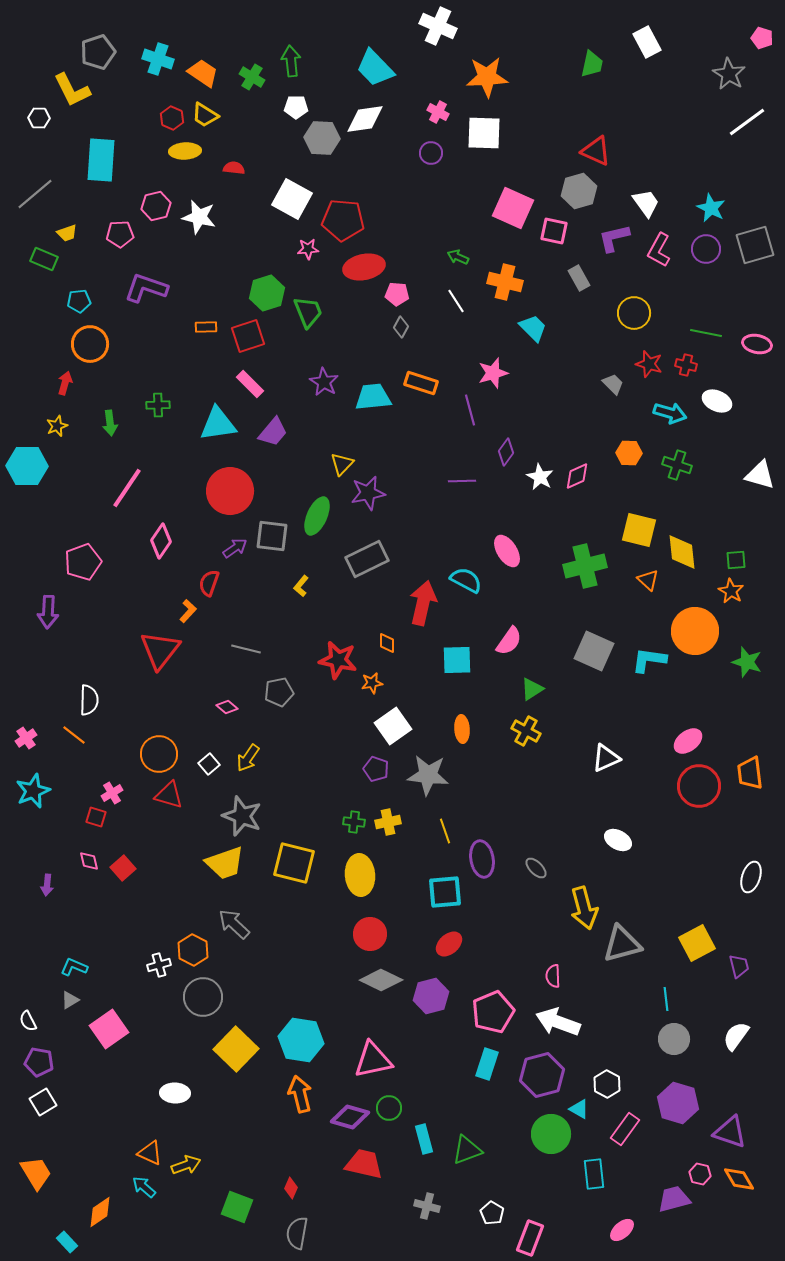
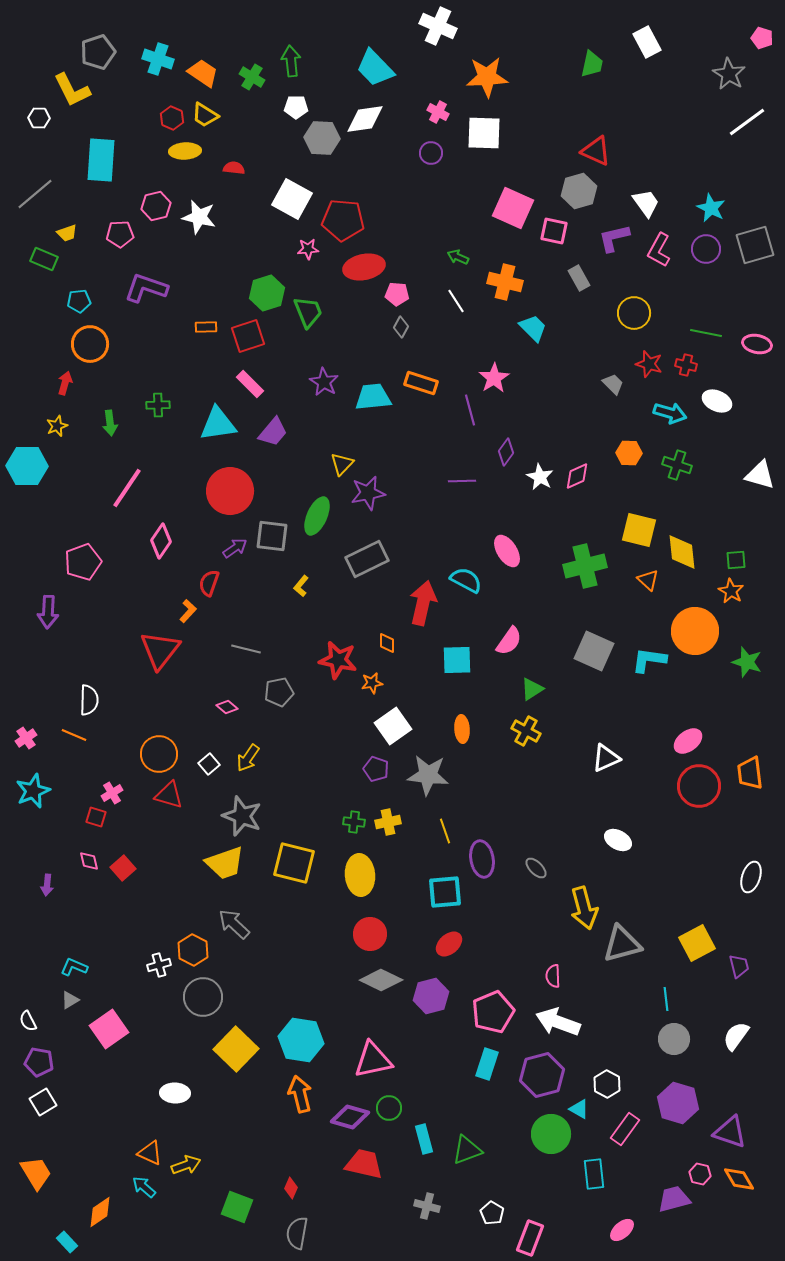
pink star at (493, 373): moved 1 px right, 5 px down; rotated 16 degrees counterclockwise
orange line at (74, 735): rotated 15 degrees counterclockwise
